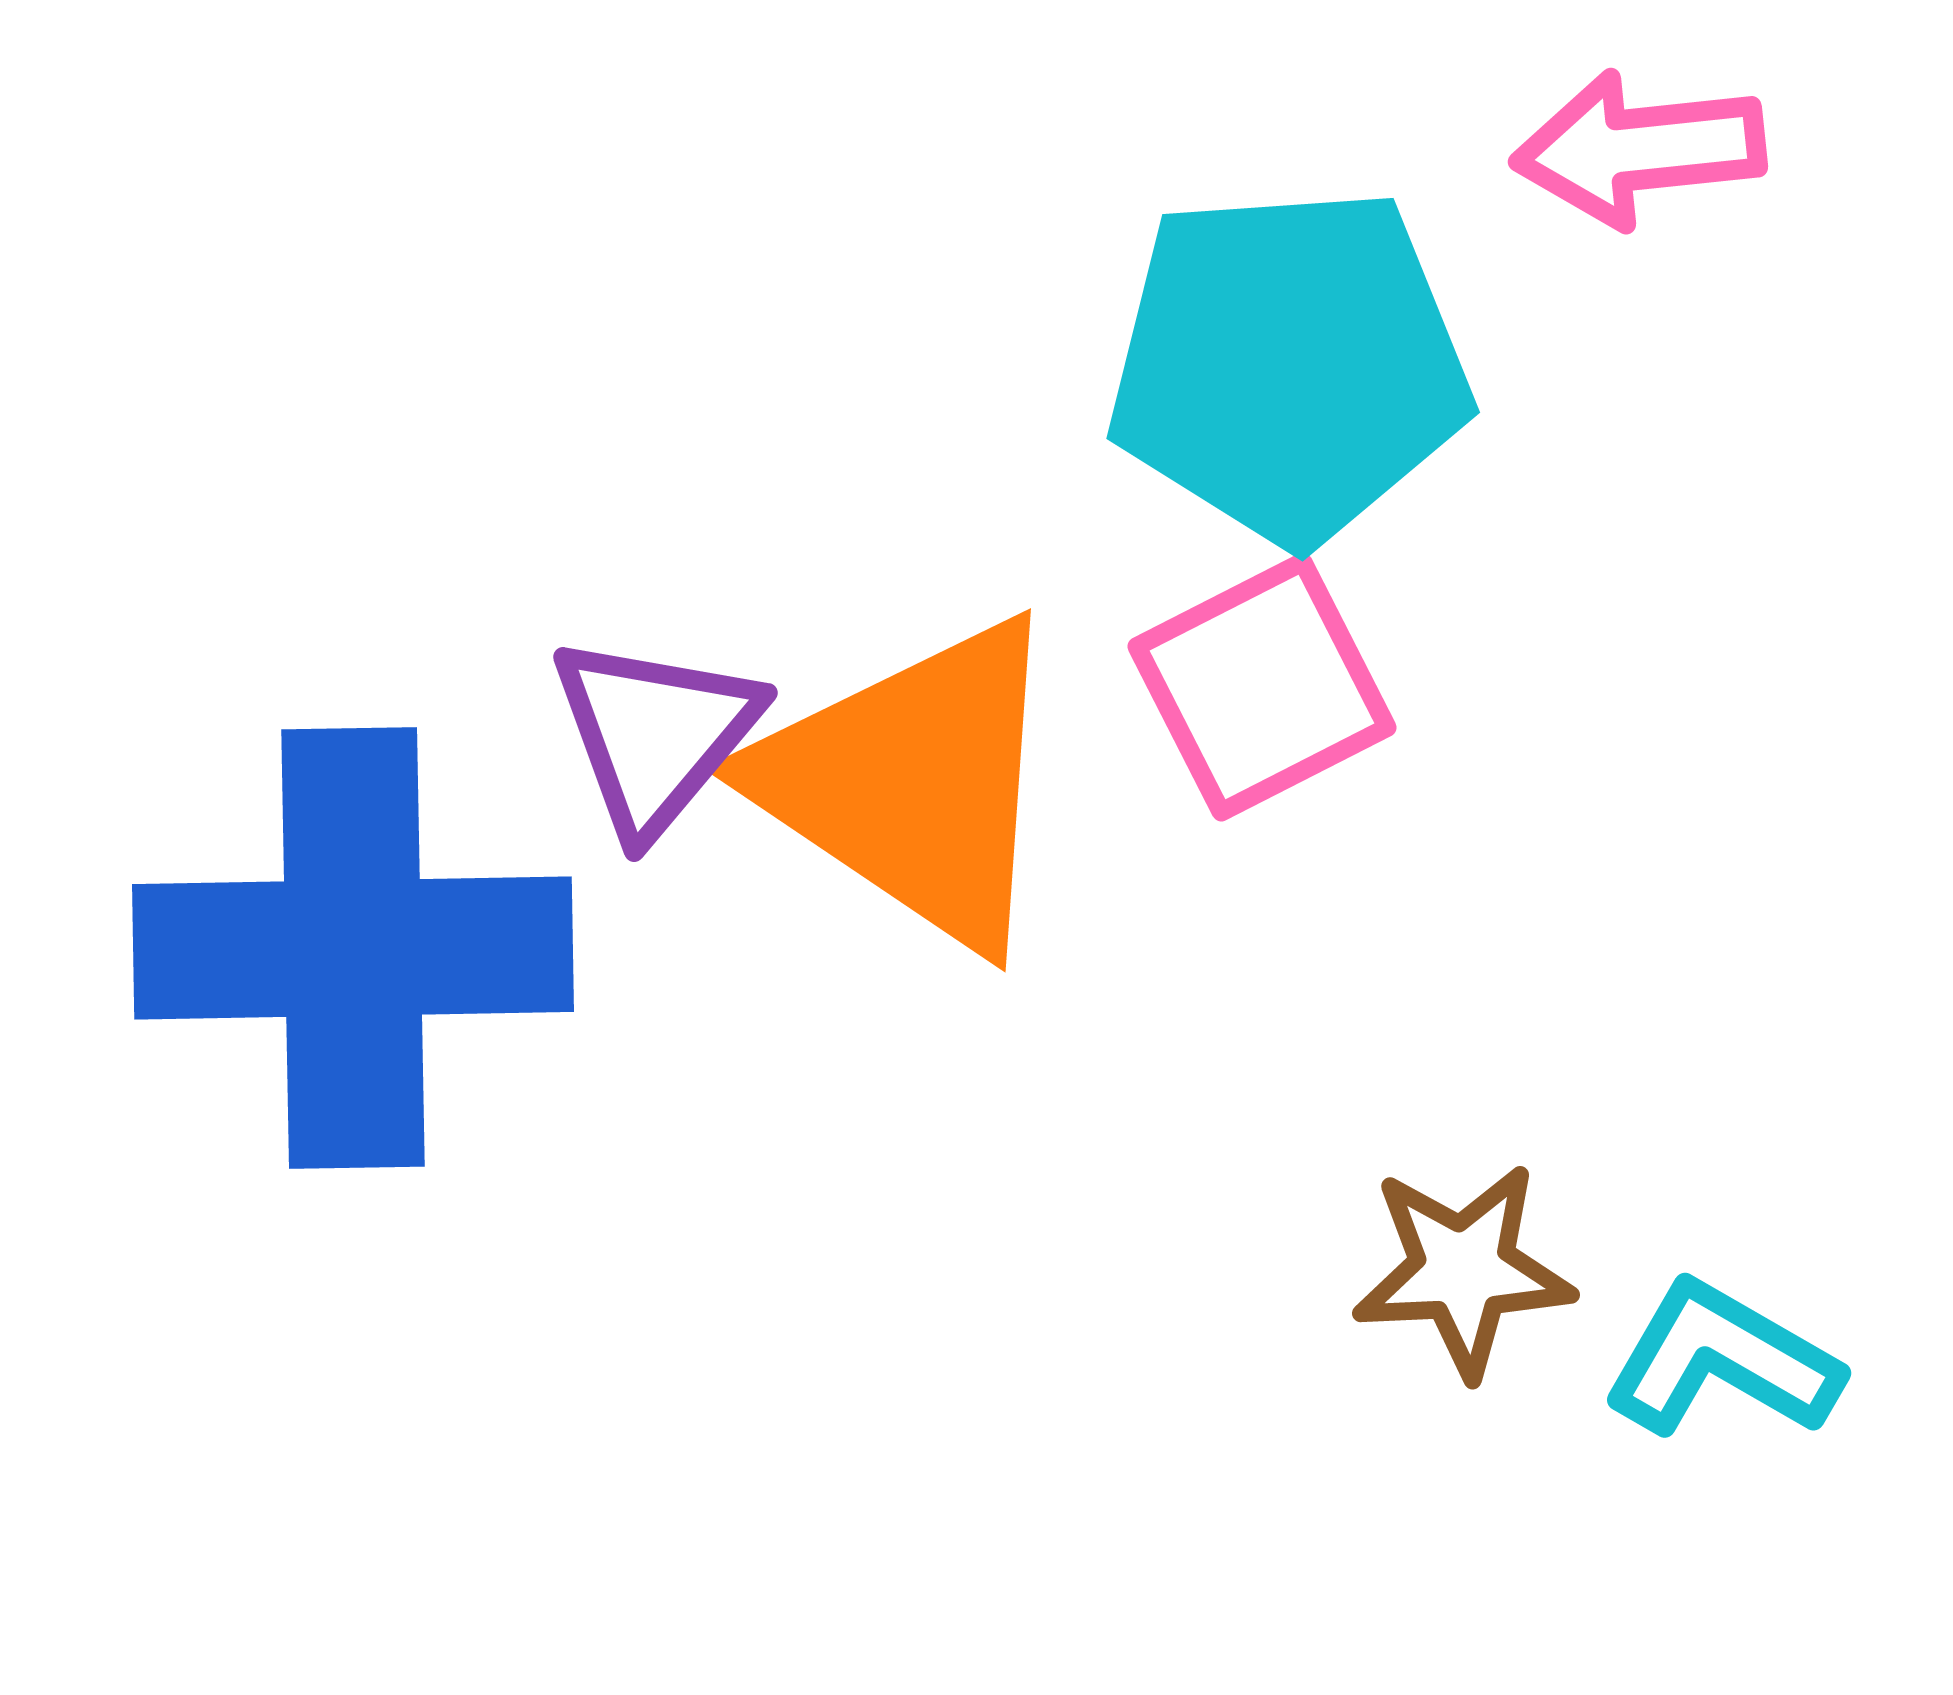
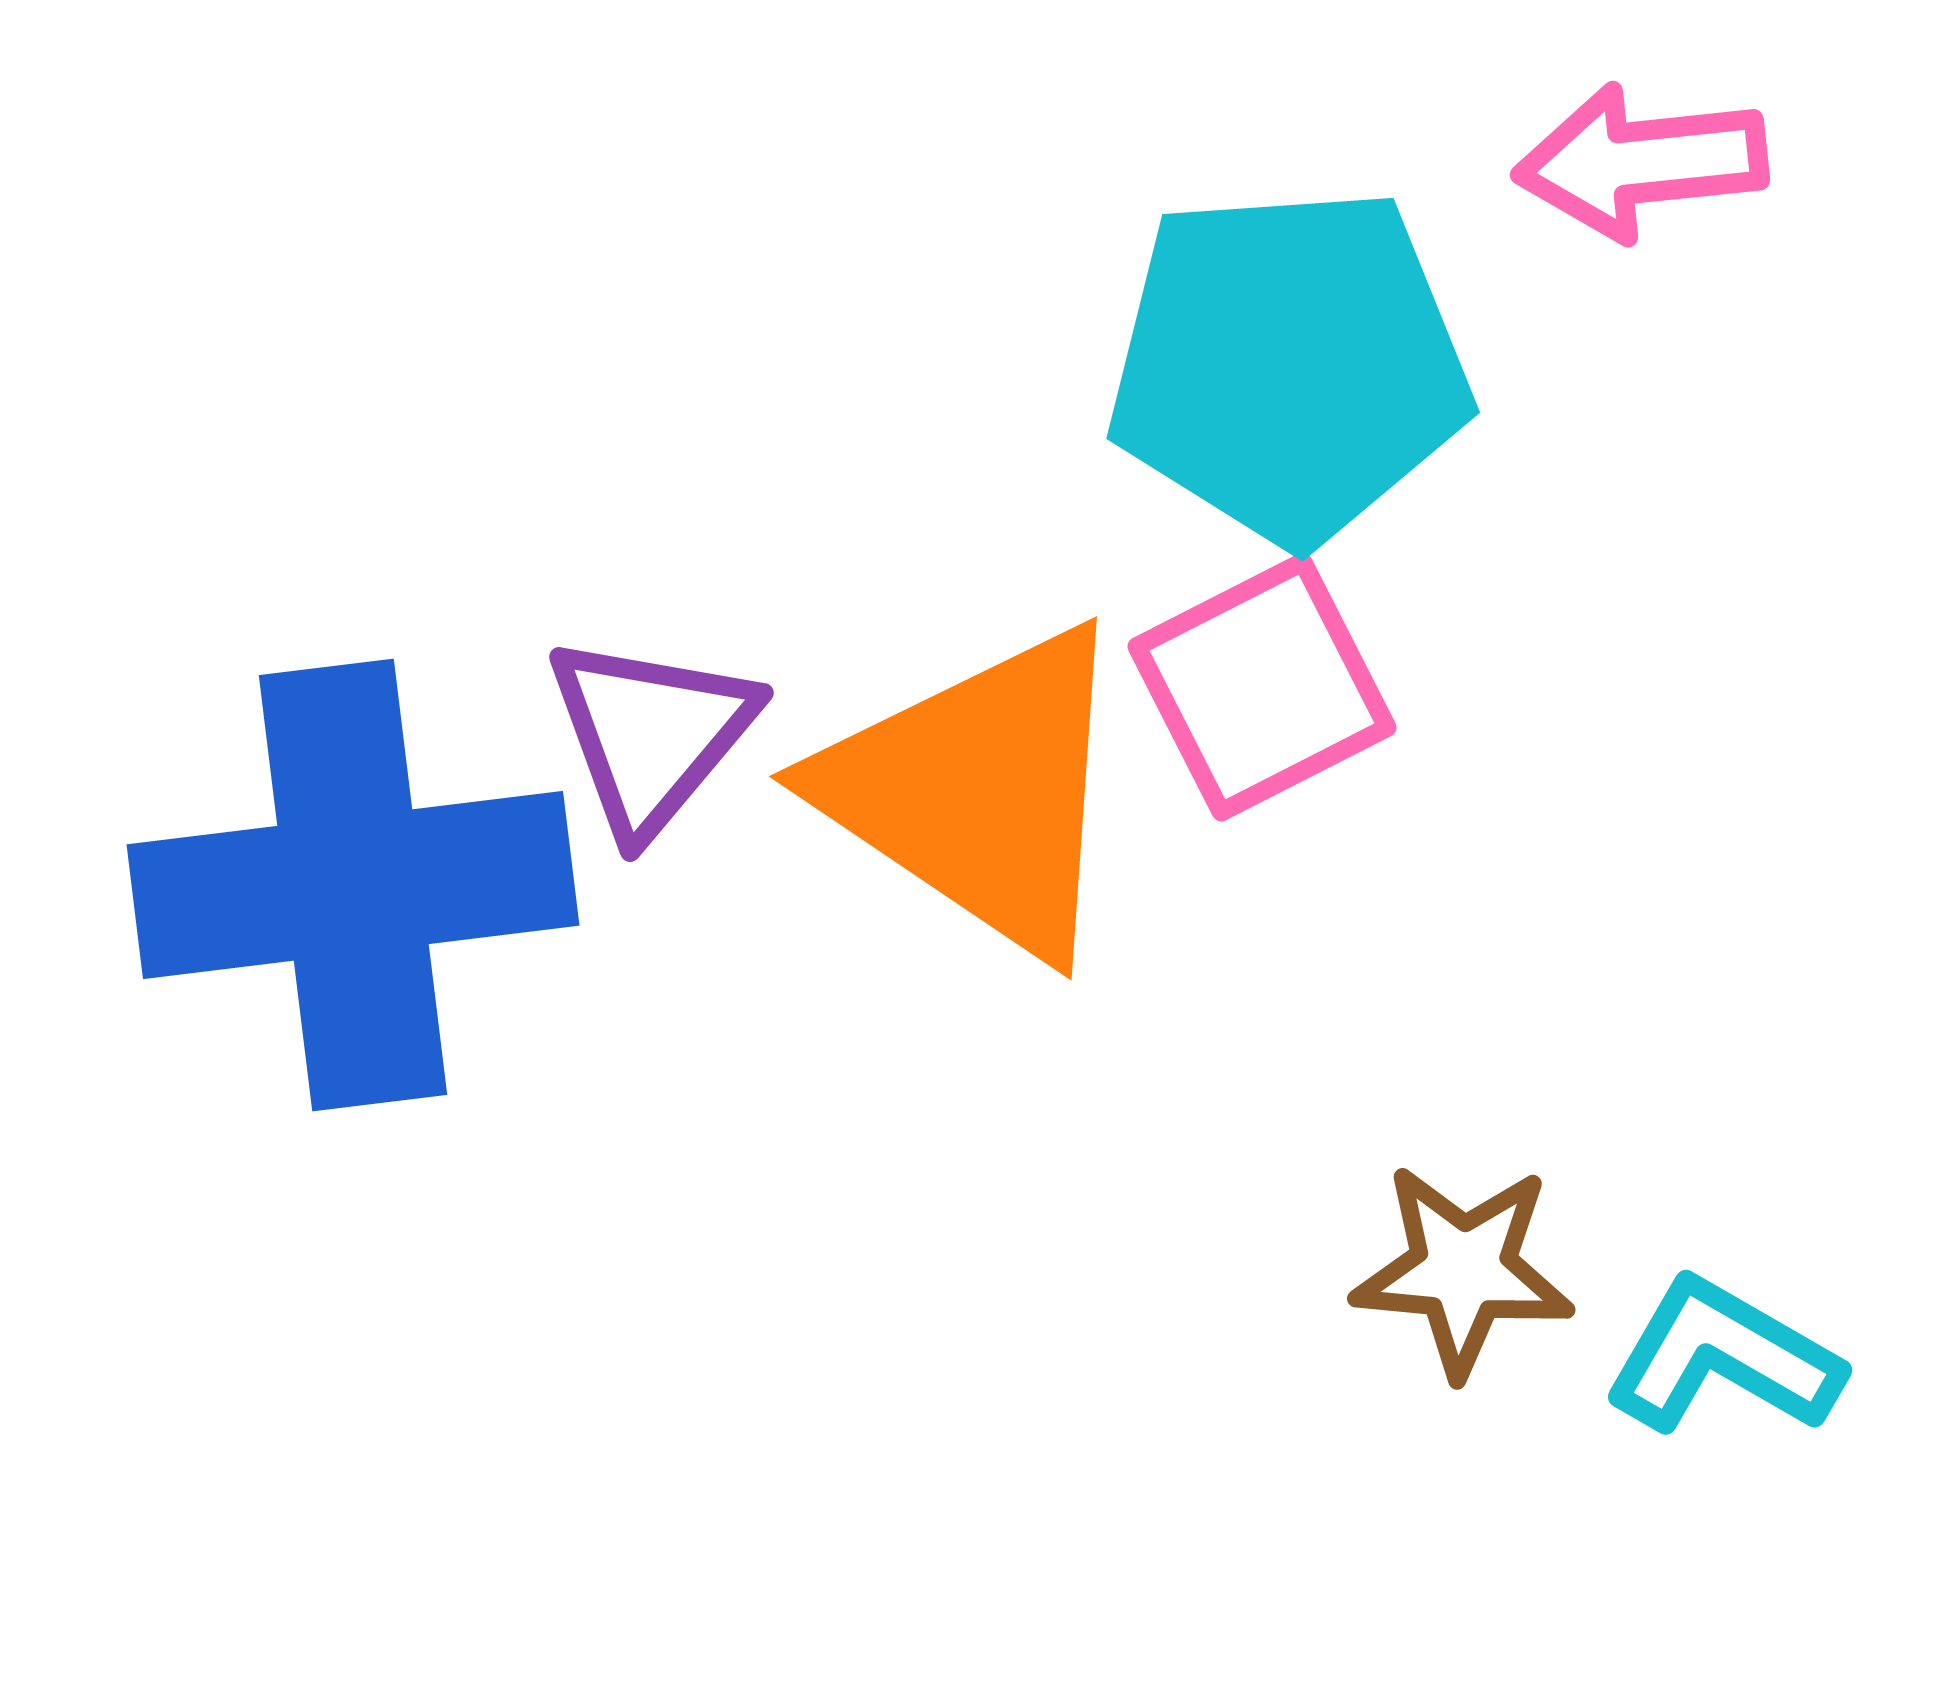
pink arrow: moved 2 px right, 13 px down
purple triangle: moved 4 px left
orange triangle: moved 66 px right, 8 px down
blue cross: moved 63 px up; rotated 6 degrees counterclockwise
brown star: rotated 8 degrees clockwise
cyan L-shape: moved 1 px right, 3 px up
